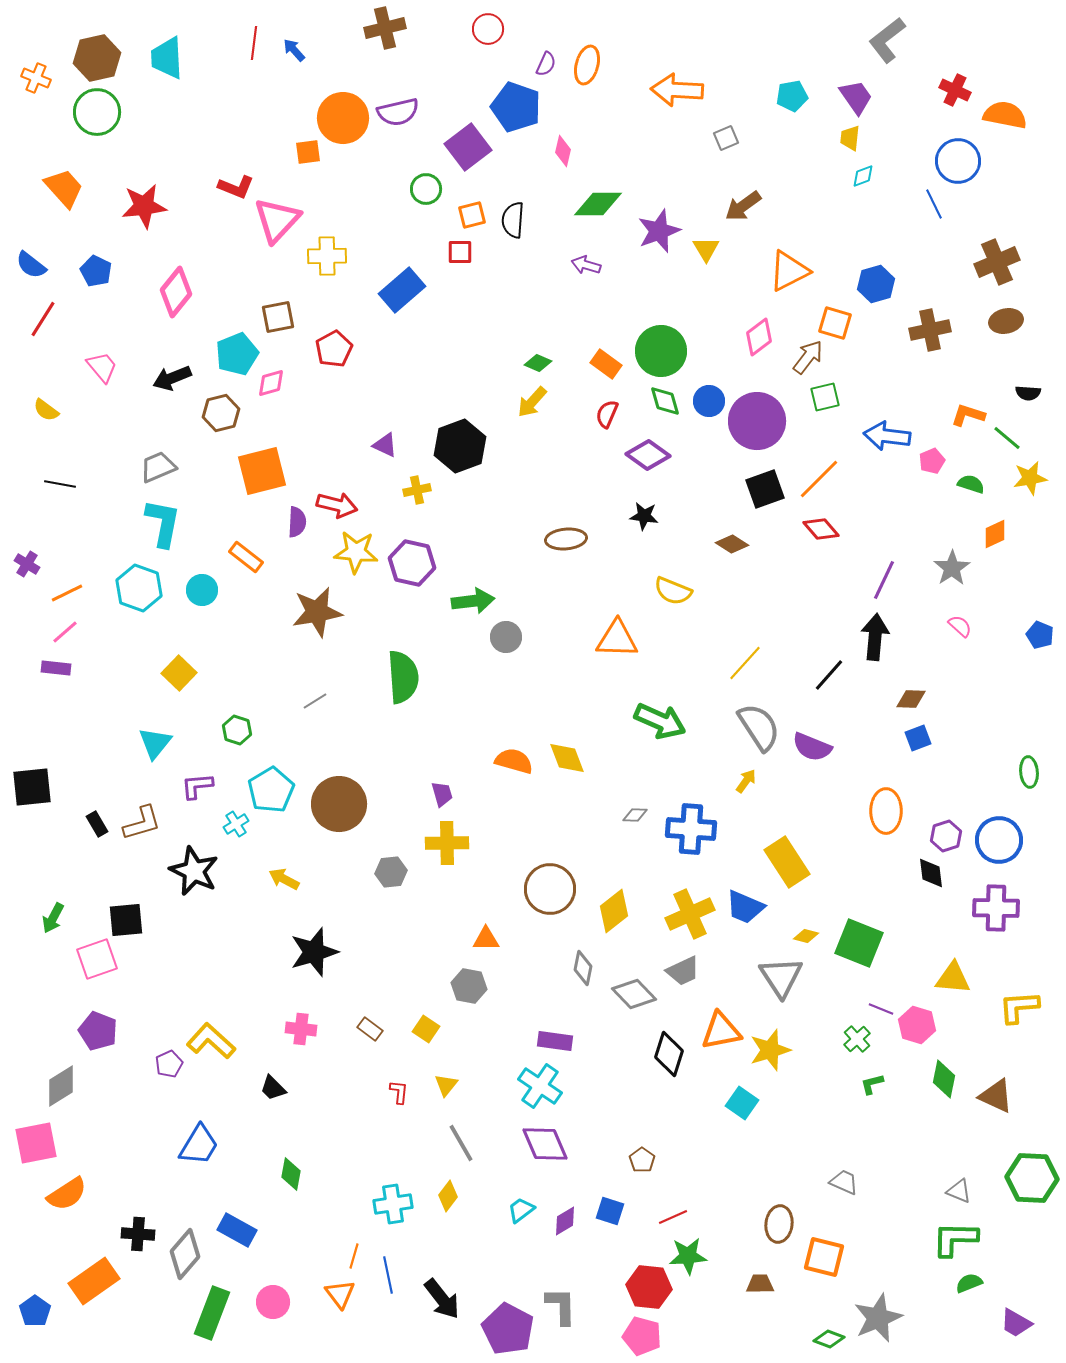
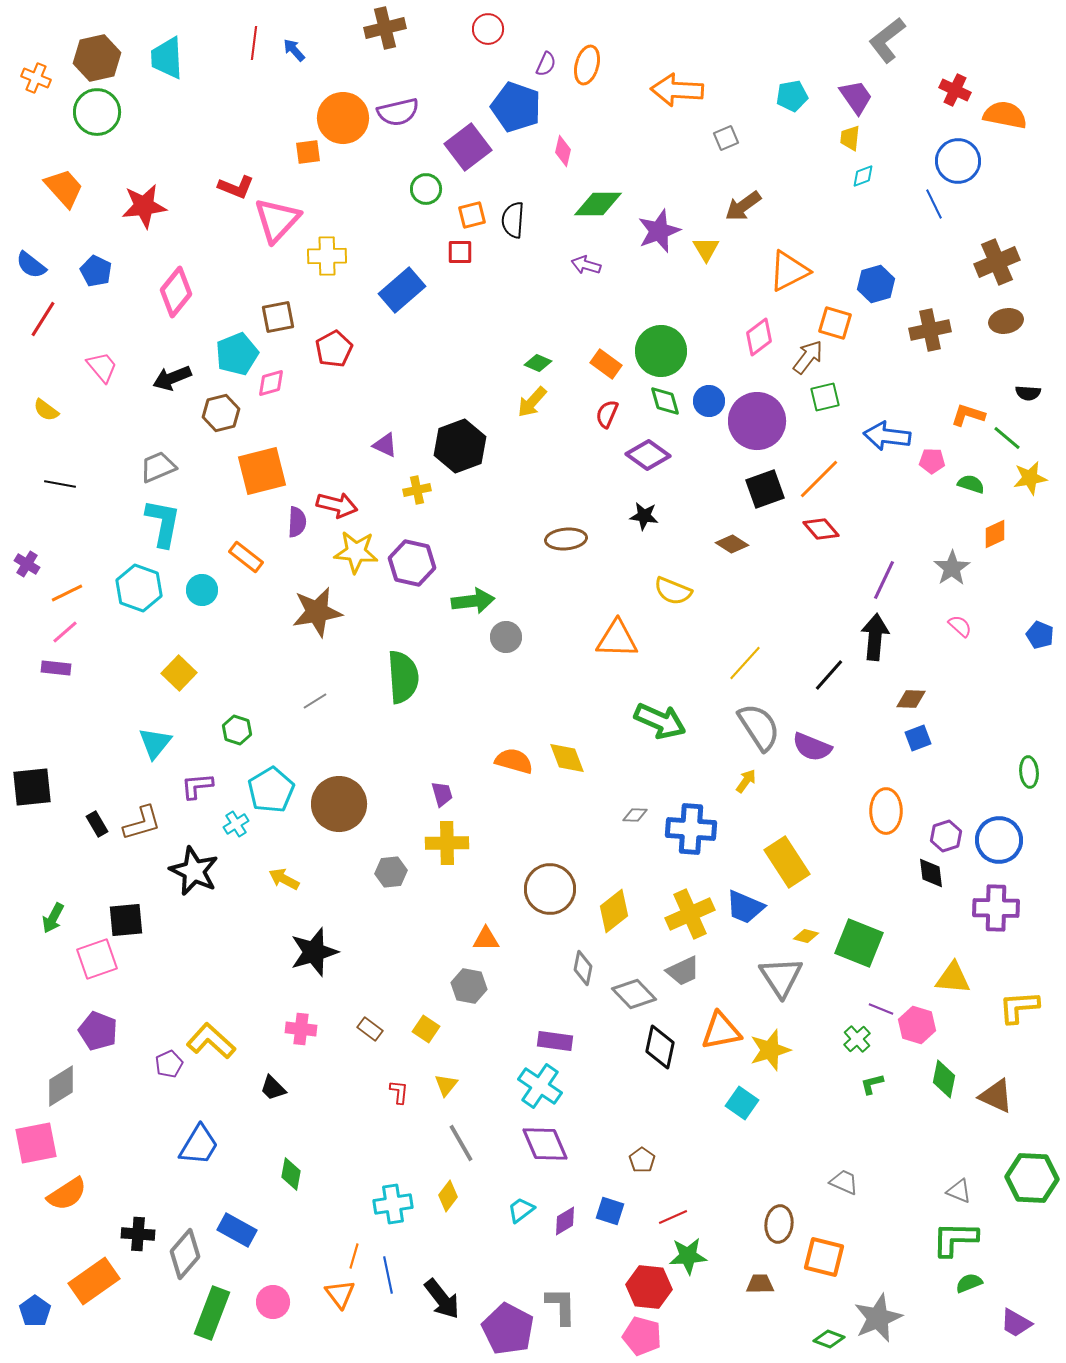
pink pentagon at (932, 461): rotated 25 degrees clockwise
black diamond at (669, 1054): moved 9 px left, 7 px up; rotated 6 degrees counterclockwise
